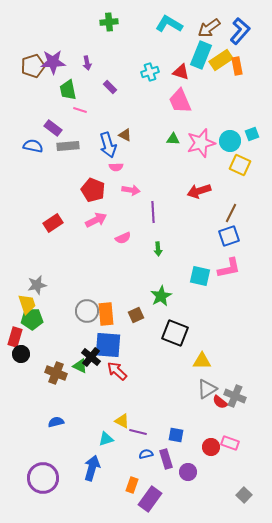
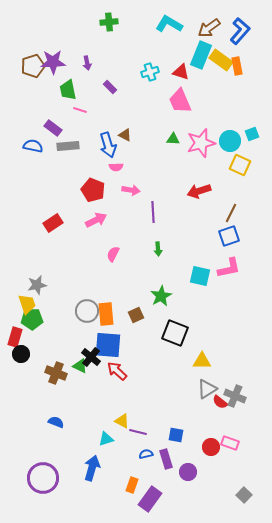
yellow rectangle at (221, 60): rotated 70 degrees clockwise
pink semicircle at (123, 238): moved 10 px left, 16 px down; rotated 140 degrees clockwise
blue semicircle at (56, 422): rotated 35 degrees clockwise
